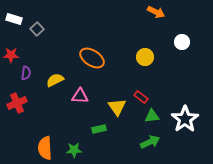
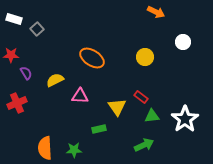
white circle: moved 1 px right
purple semicircle: rotated 40 degrees counterclockwise
green arrow: moved 6 px left, 3 px down
